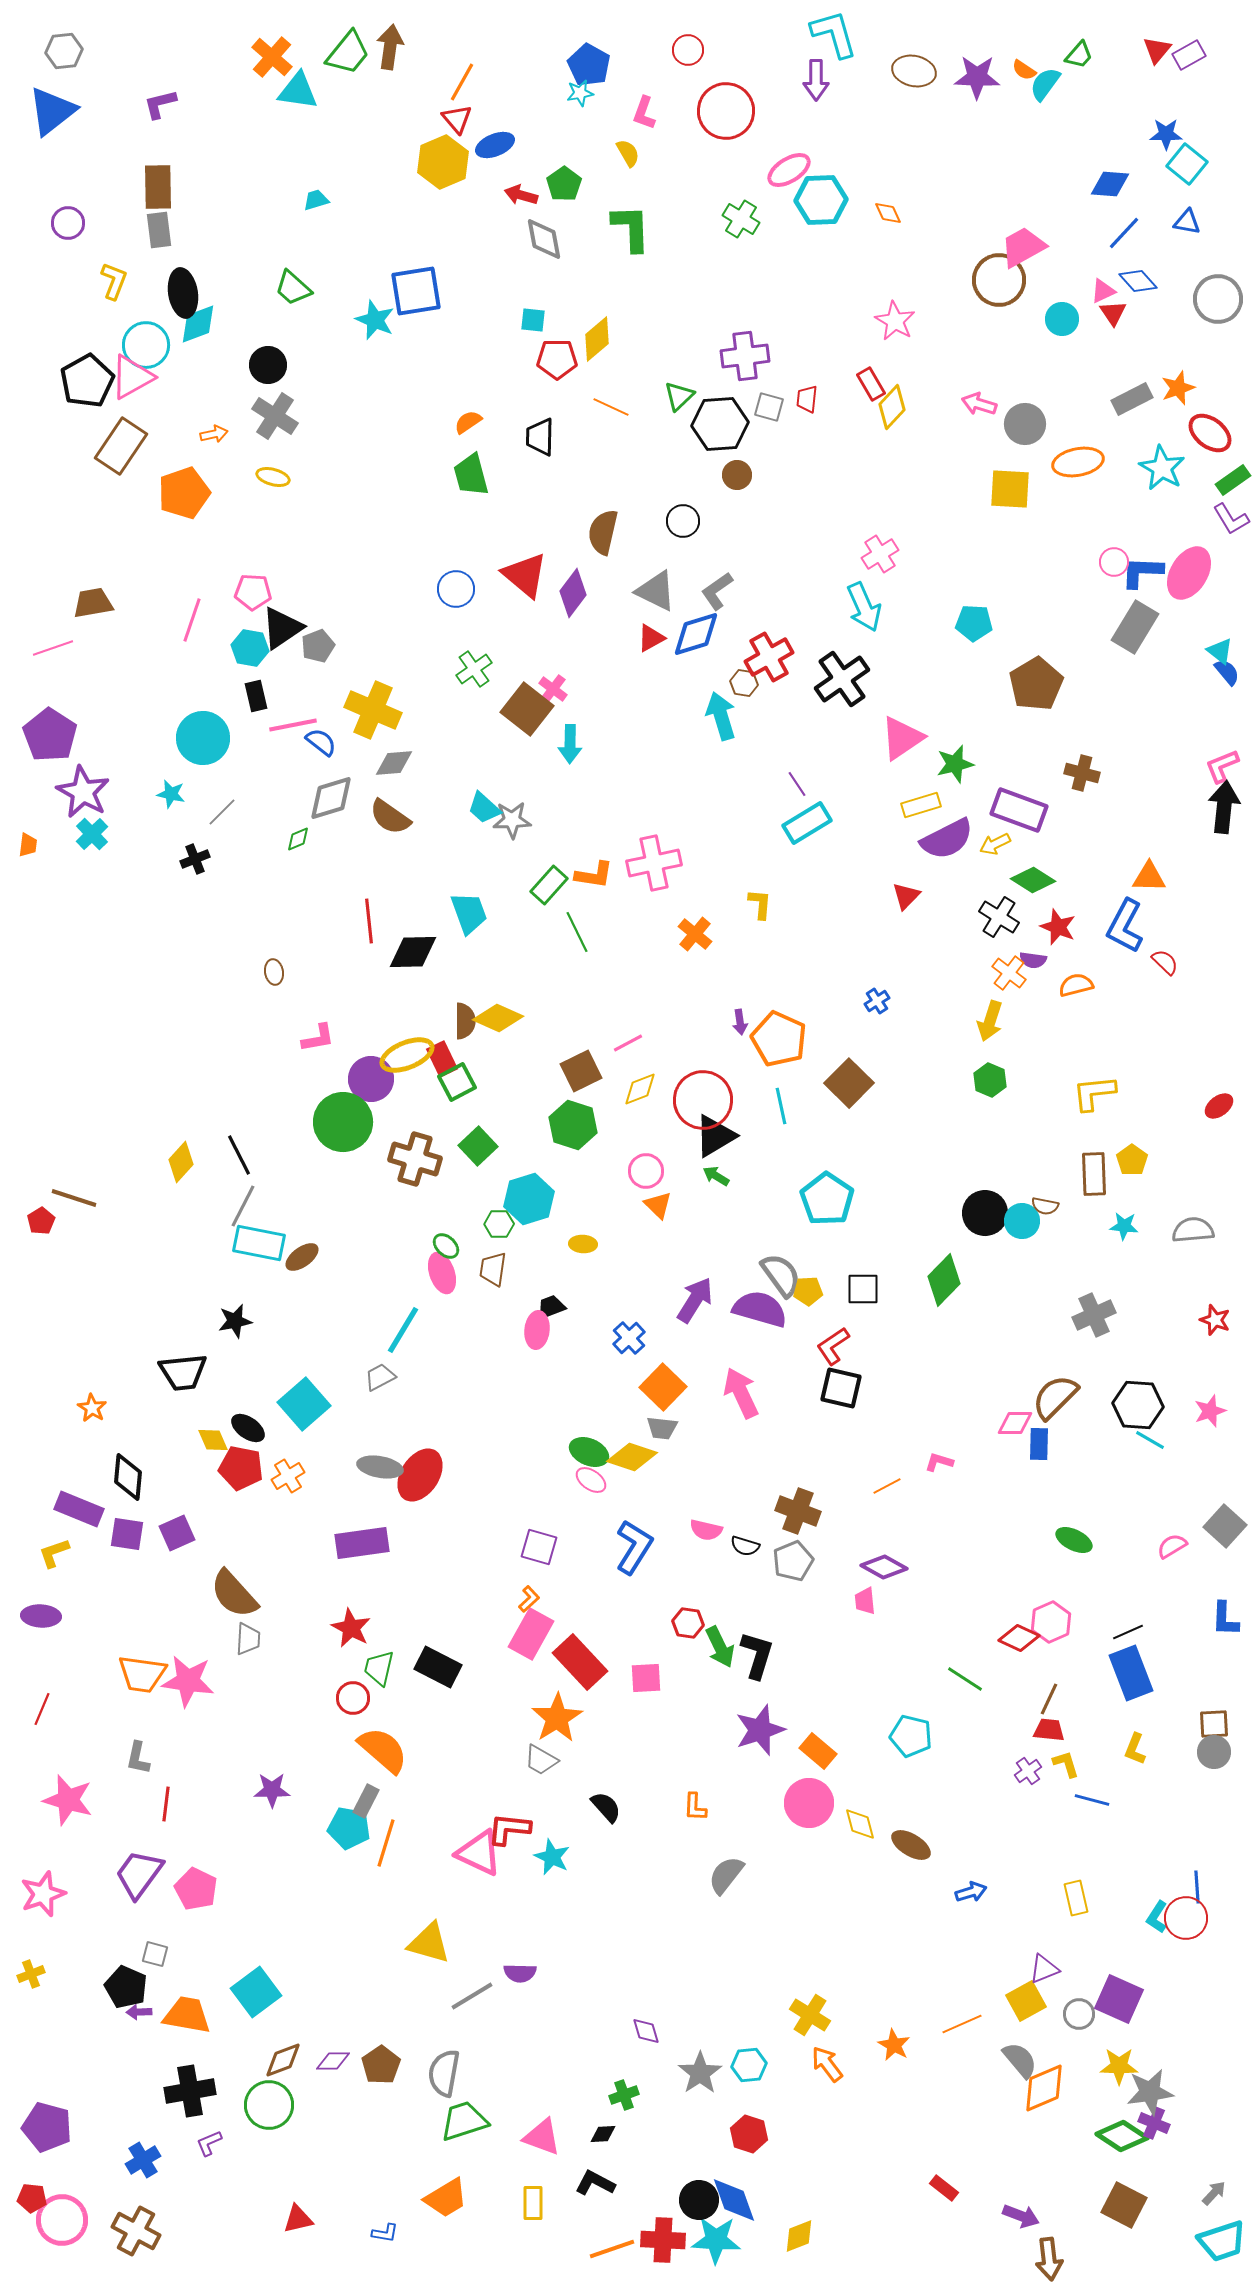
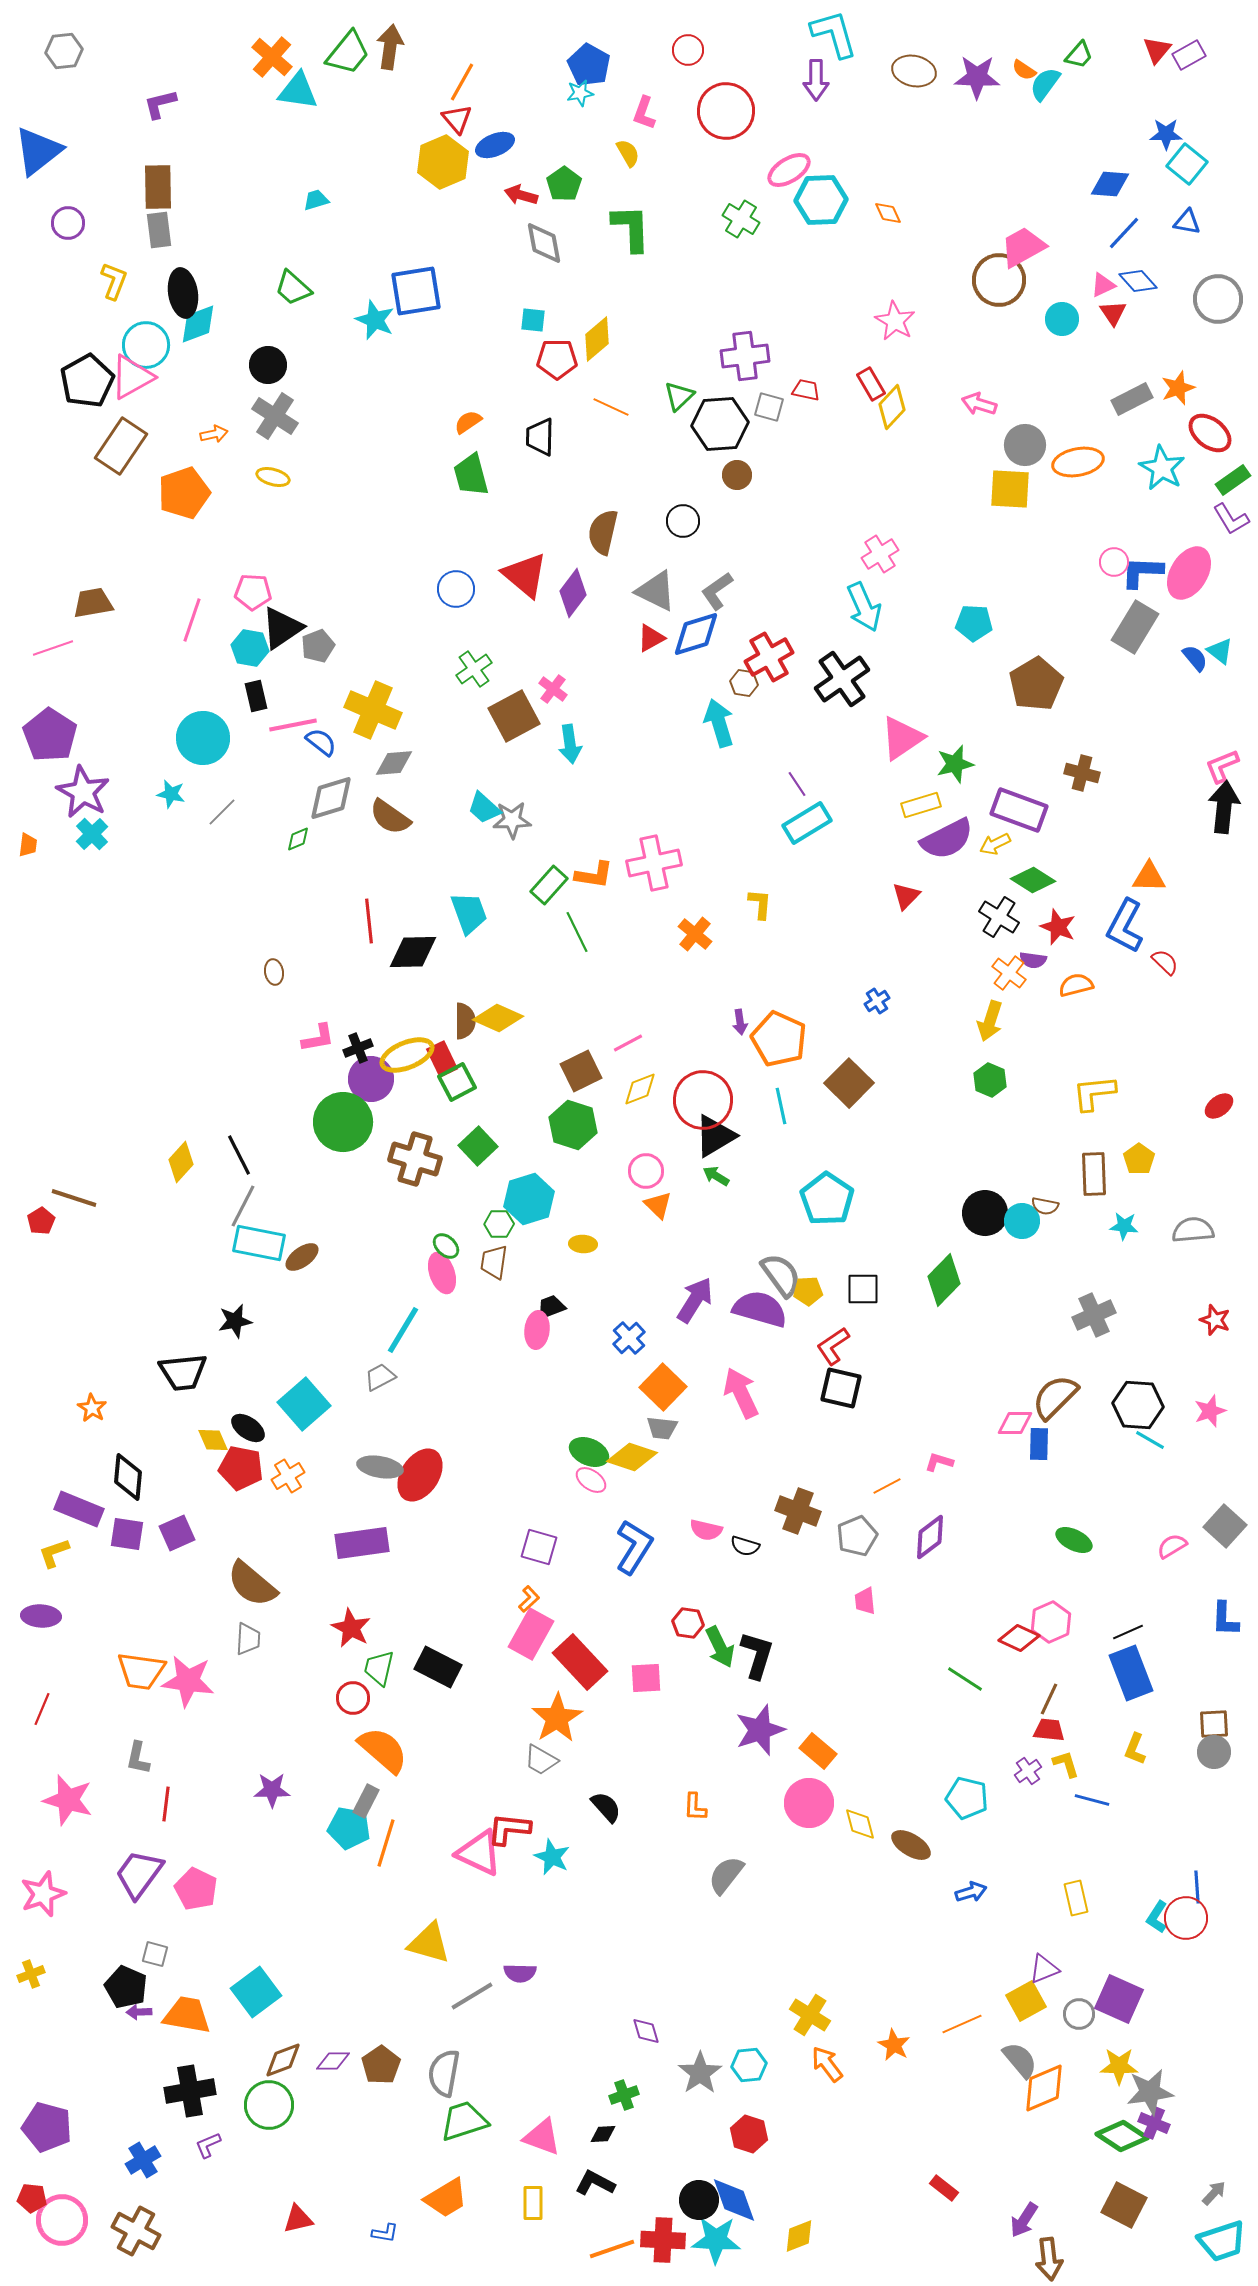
blue triangle at (52, 111): moved 14 px left, 40 px down
gray diamond at (544, 239): moved 4 px down
pink triangle at (1103, 291): moved 6 px up
red trapezoid at (807, 399): moved 1 px left, 9 px up; rotated 96 degrees clockwise
gray circle at (1025, 424): moved 21 px down
blue semicircle at (1227, 672): moved 32 px left, 14 px up
brown square at (527, 709): moved 13 px left, 7 px down; rotated 24 degrees clockwise
cyan arrow at (721, 716): moved 2 px left, 7 px down
cyan arrow at (570, 744): rotated 9 degrees counterclockwise
black cross at (195, 859): moved 163 px right, 189 px down
yellow pentagon at (1132, 1160): moved 7 px right, 1 px up
brown trapezoid at (493, 1269): moved 1 px right, 7 px up
gray pentagon at (793, 1561): moved 64 px right, 25 px up
purple diamond at (884, 1567): moved 46 px right, 30 px up; rotated 66 degrees counterclockwise
brown semicircle at (234, 1594): moved 18 px right, 10 px up; rotated 8 degrees counterclockwise
orange trapezoid at (142, 1674): moved 1 px left, 3 px up
cyan pentagon at (911, 1736): moved 56 px right, 62 px down
purple L-shape at (209, 2143): moved 1 px left, 2 px down
purple arrow at (1021, 2216): moved 3 px right, 4 px down; rotated 102 degrees clockwise
